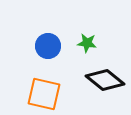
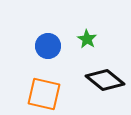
green star: moved 4 px up; rotated 24 degrees clockwise
